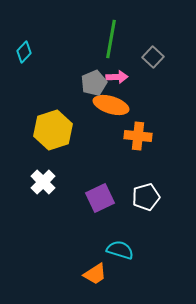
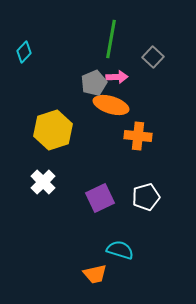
orange trapezoid: rotated 20 degrees clockwise
